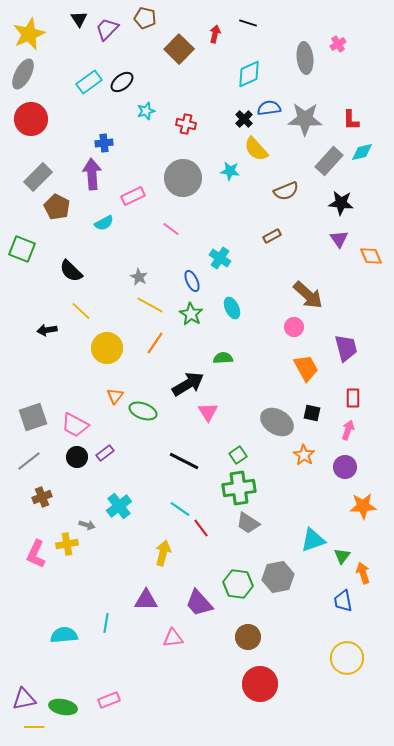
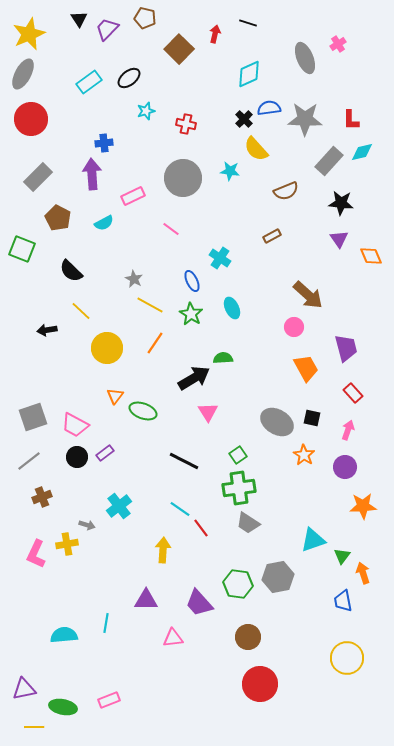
gray ellipse at (305, 58): rotated 16 degrees counterclockwise
black ellipse at (122, 82): moved 7 px right, 4 px up
brown pentagon at (57, 207): moved 1 px right, 11 px down
gray star at (139, 277): moved 5 px left, 2 px down
black arrow at (188, 384): moved 6 px right, 6 px up
red rectangle at (353, 398): moved 5 px up; rotated 42 degrees counterclockwise
black square at (312, 413): moved 5 px down
yellow arrow at (163, 553): moved 3 px up; rotated 10 degrees counterclockwise
purple triangle at (24, 699): moved 10 px up
